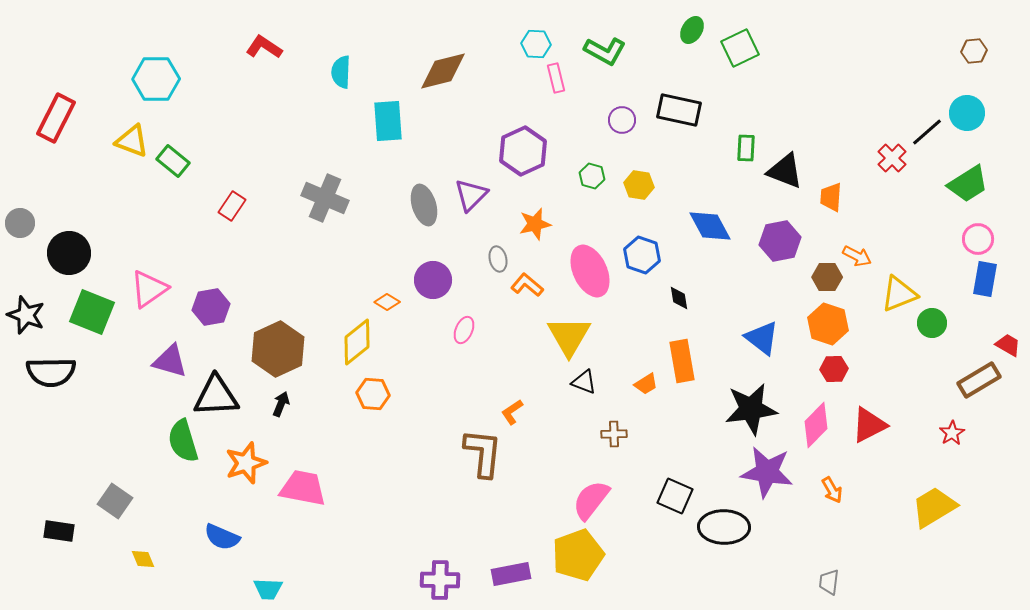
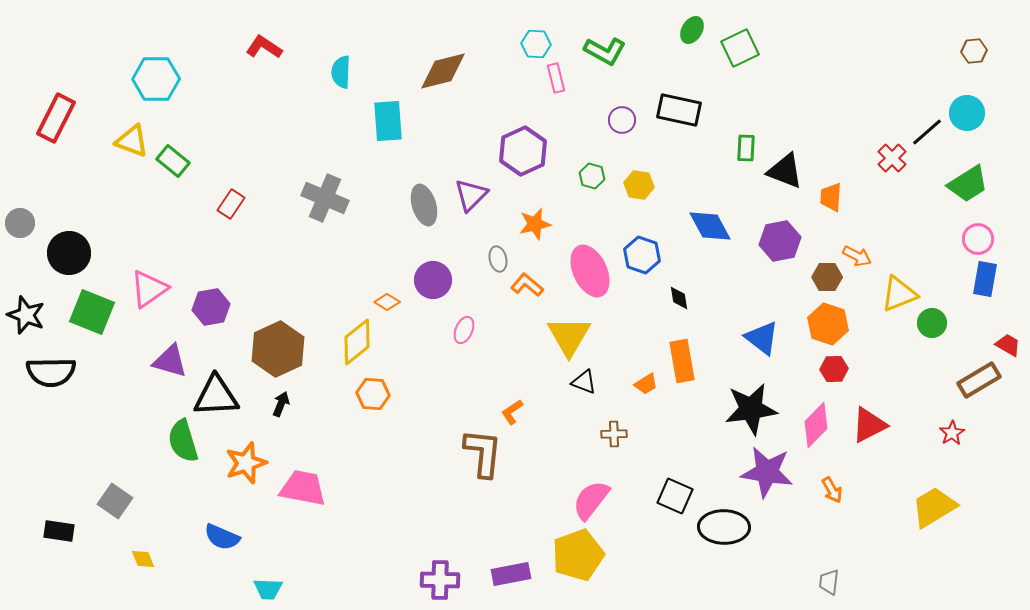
red rectangle at (232, 206): moved 1 px left, 2 px up
